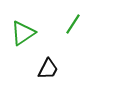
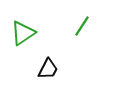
green line: moved 9 px right, 2 px down
